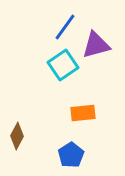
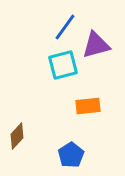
cyan square: rotated 20 degrees clockwise
orange rectangle: moved 5 px right, 7 px up
brown diamond: rotated 16 degrees clockwise
